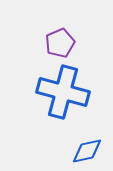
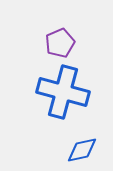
blue diamond: moved 5 px left, 1 px up
